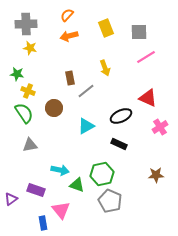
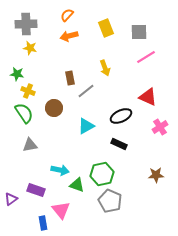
red triangle: moved 1 px up
